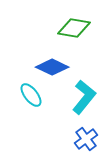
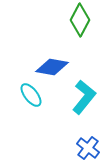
green diamond: moved 6 px right, 8 px up; rotated 72 degrees counterclockwise
blue diamond: rotated 16 degrees counterclockwise
blue cross: moved 2 px right, 9 px down; rotated 15 degrees counterclockwise
